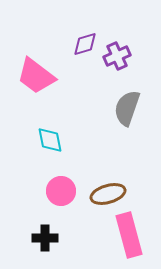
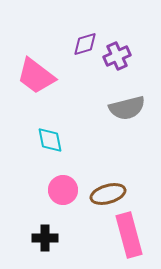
gray semicircle: rotated 123 degrees counterclockwise
pink circle: moved 2 px right, 1 px up
